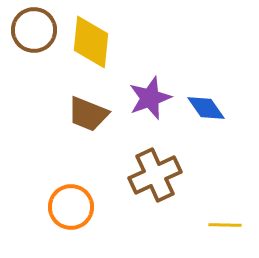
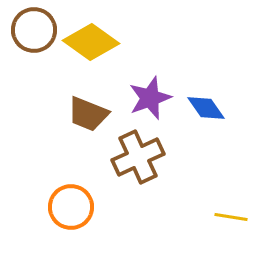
yellow diamond: rotated 60 degrees counterclockwise
brown cross: moved 17 px left, 18 px up
yellow line: moved 6 px right, 8 px up; rotated 8 degrees clockwise
